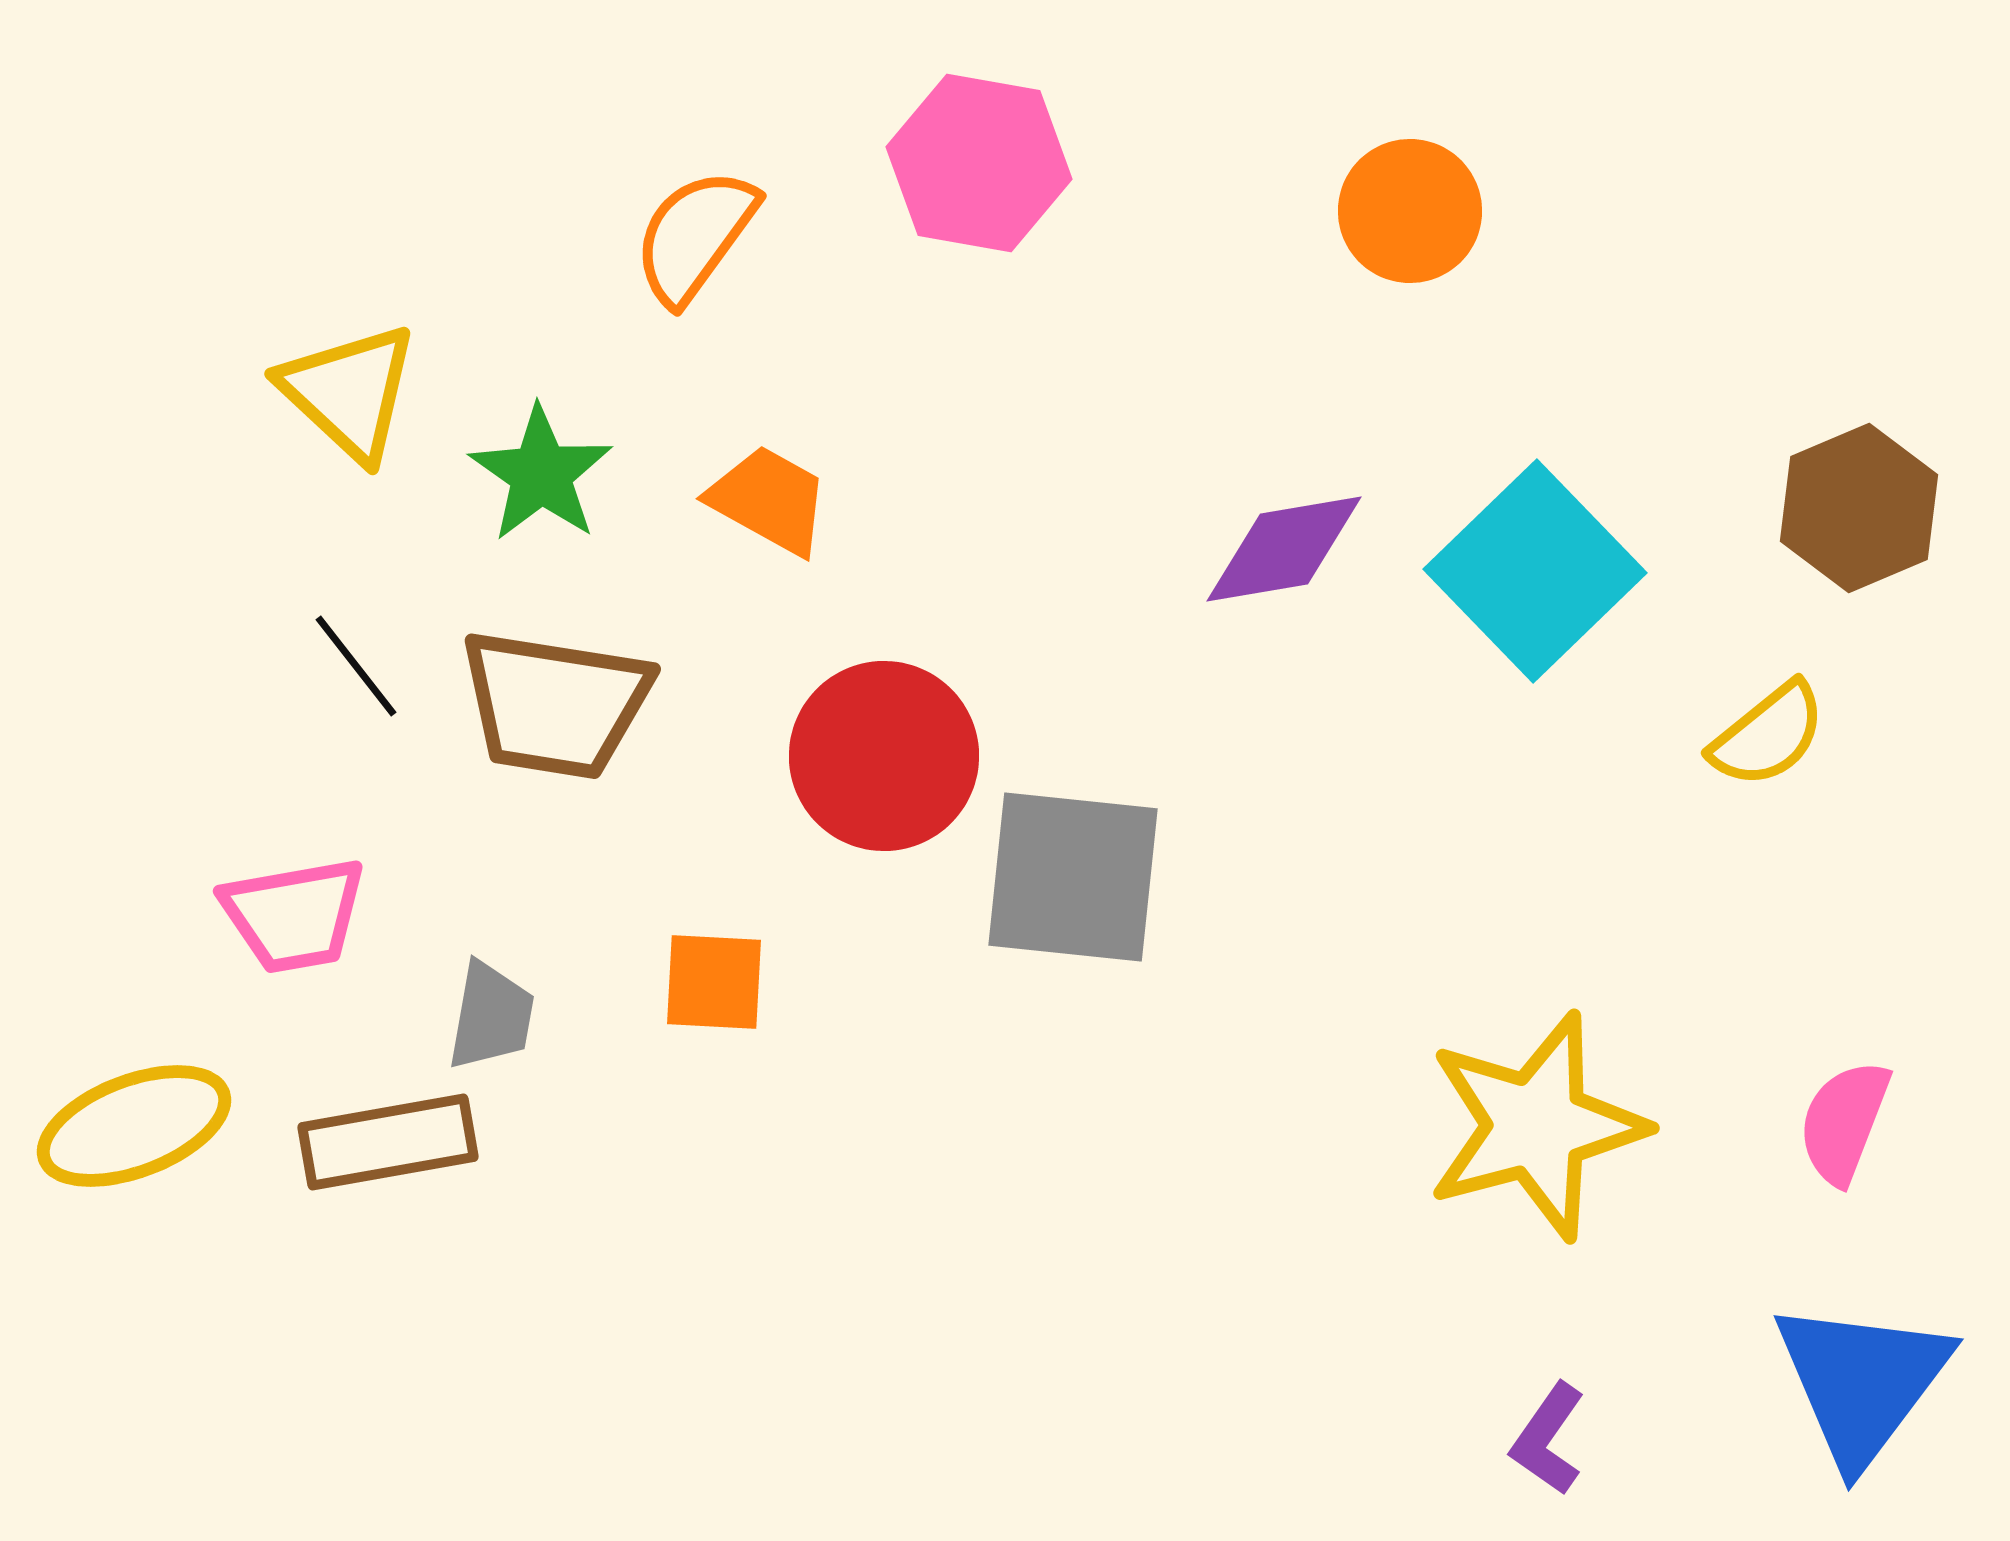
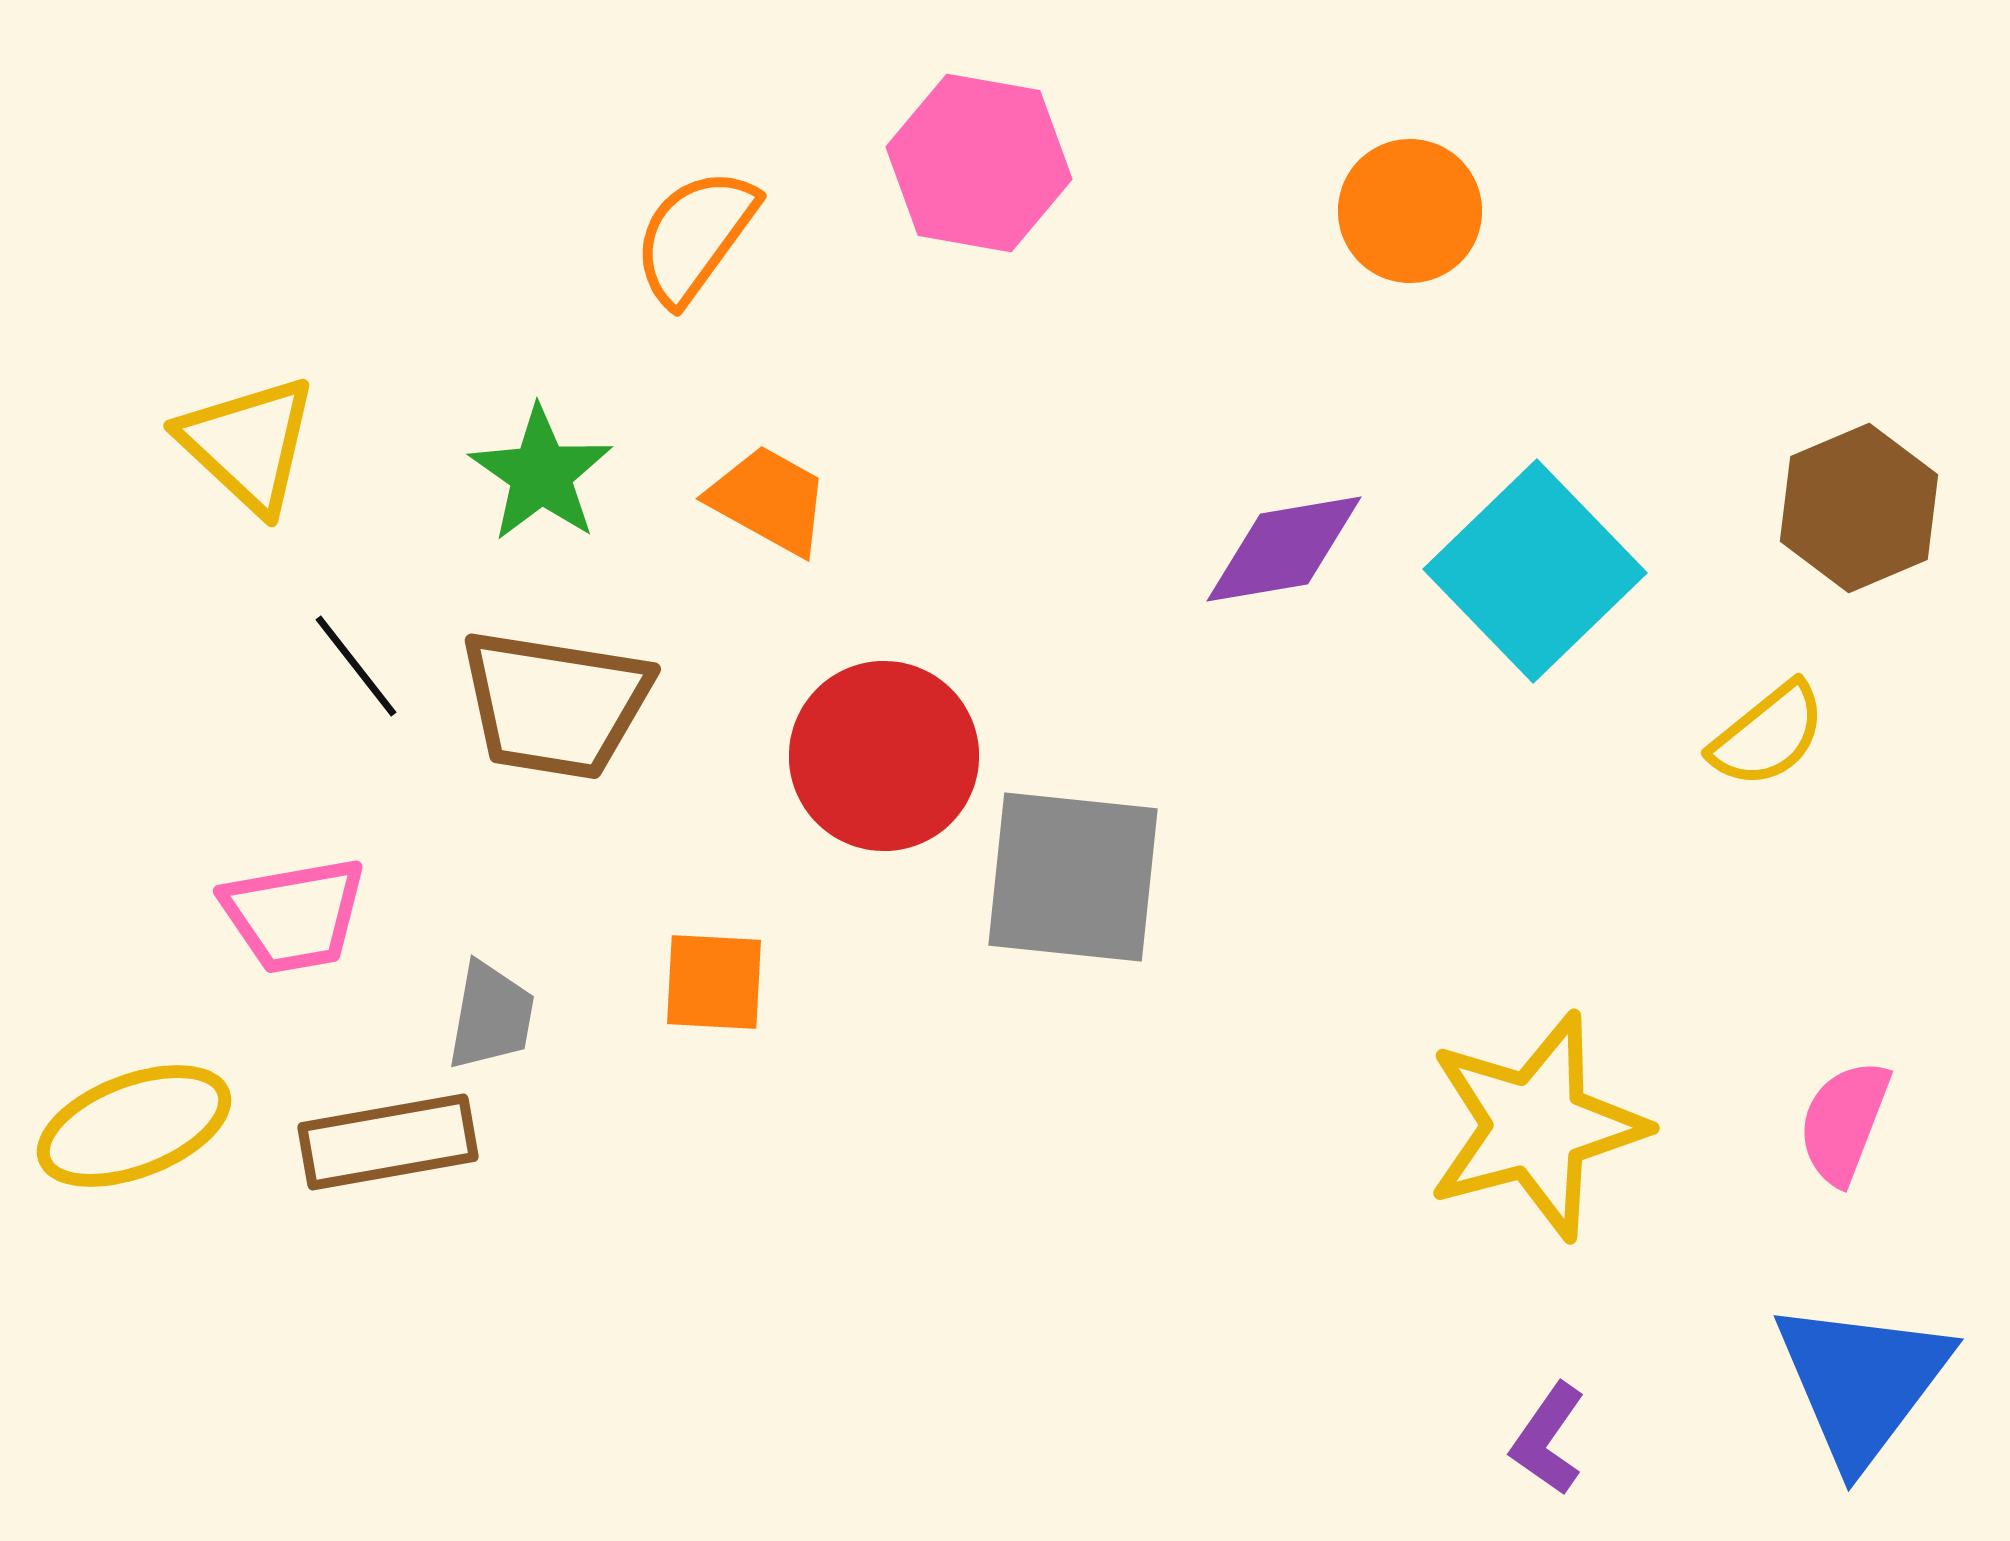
yellow triangle: moved 101 px left, 52 px down
